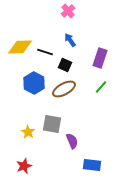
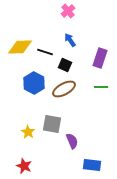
green line: rotated 48 degrees clockwise
red star: rotated 28 degrees counterclockwise
